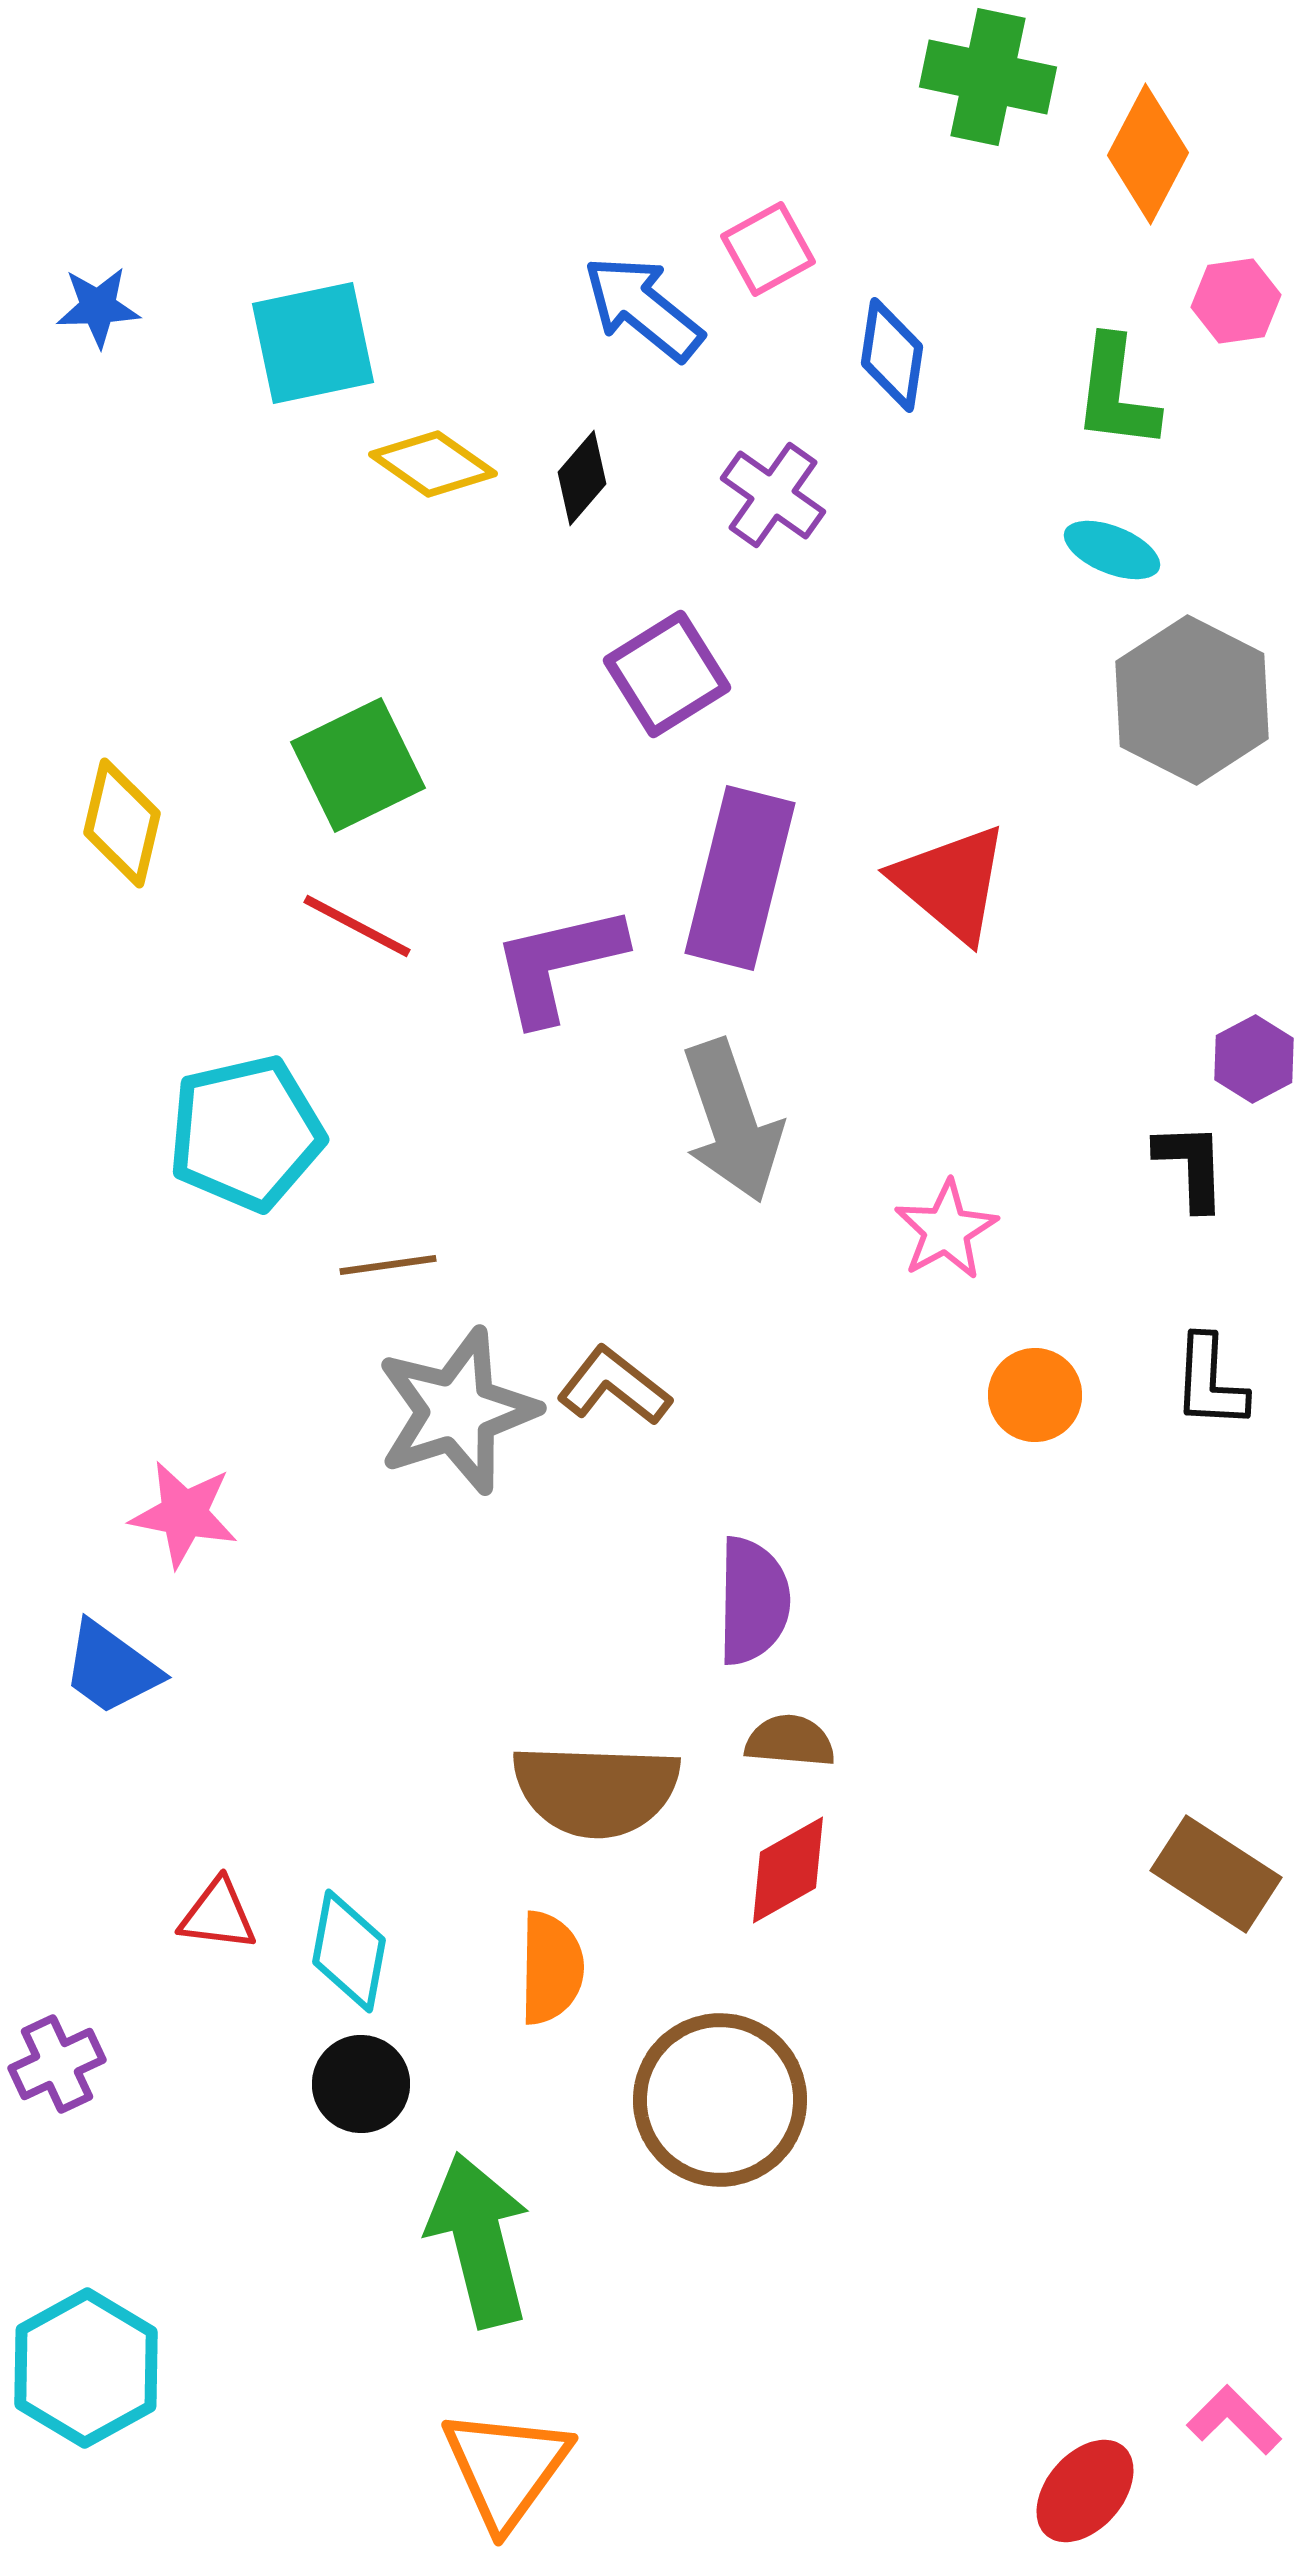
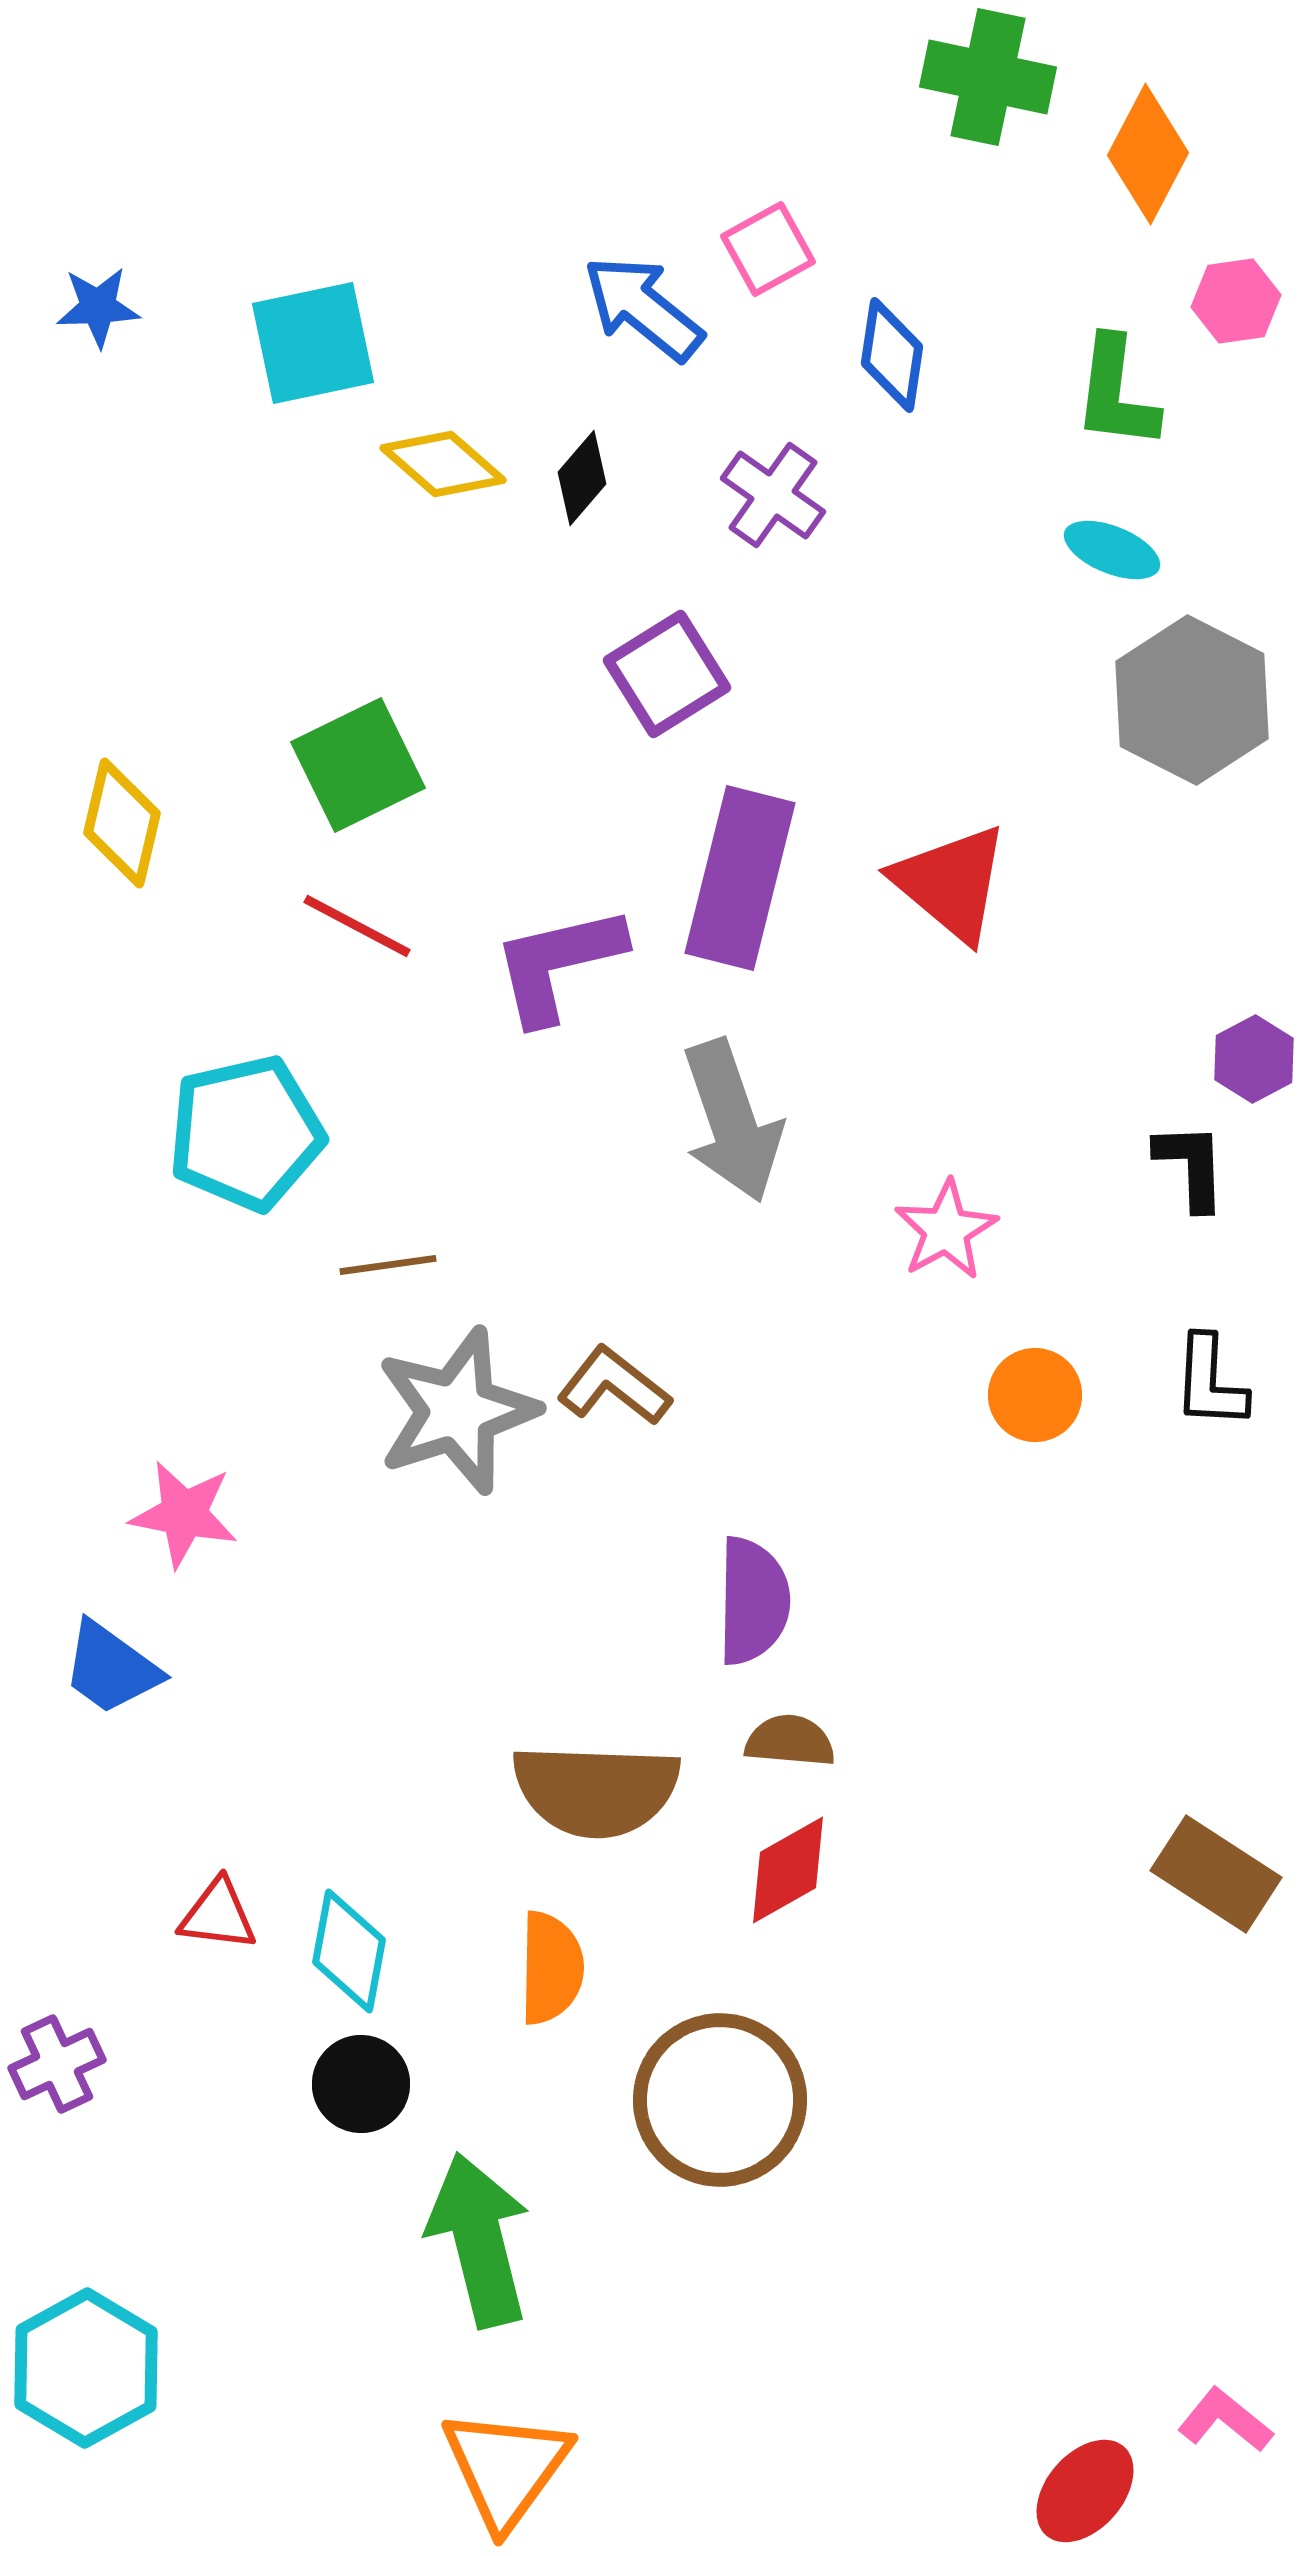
yellow diamond at (433, 464): moved 10 px right; rotated 6 degrees clockwise
pink L-shape at (1234, 2420): moved 9 px left; rotated 6 degrees counterclockwise
